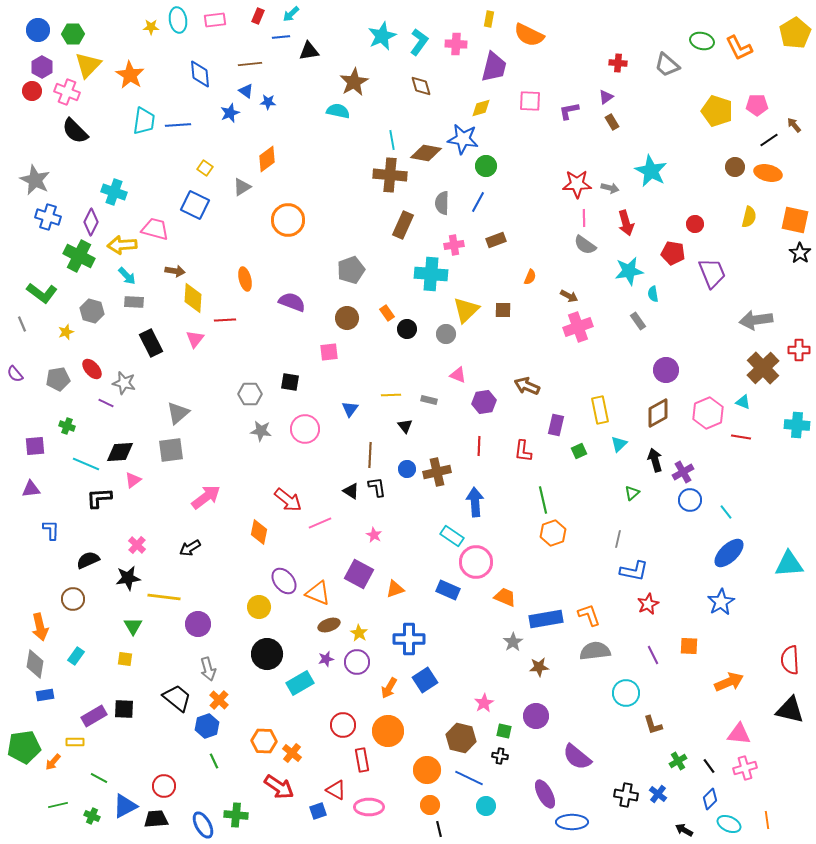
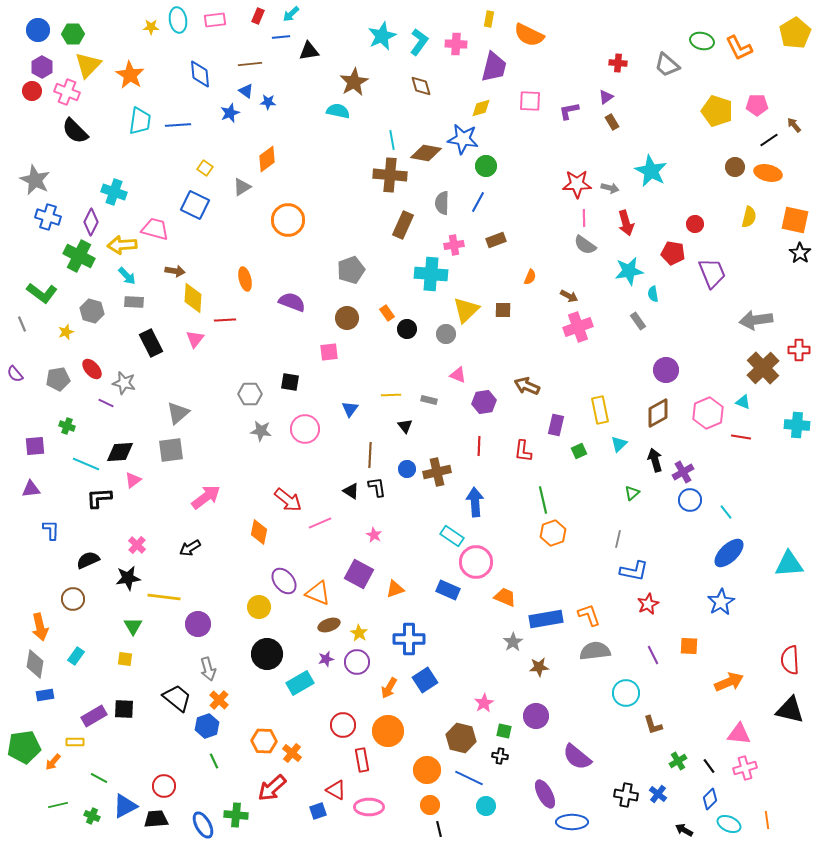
cyan trapezoid at (144, 121): moved 4 px left
red arrow at (279, 787): moved 7 px left, 1 px down; rotated 104 degrees clockwise
